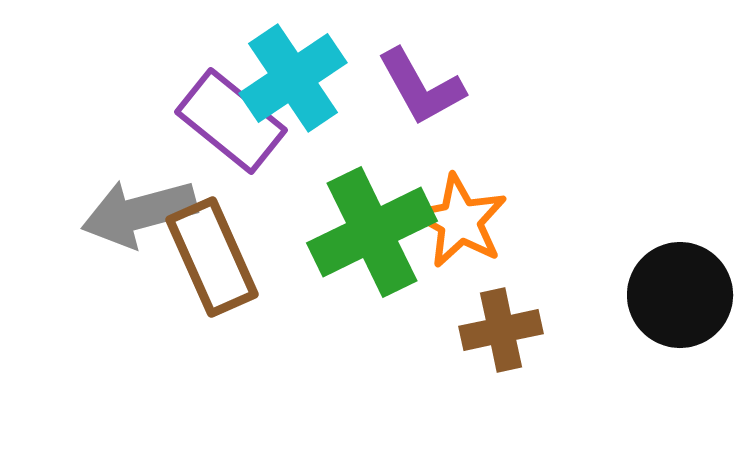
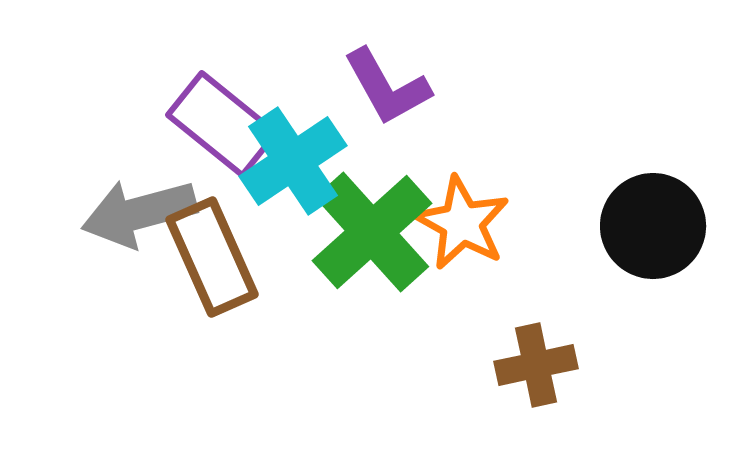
cyan cross: moved 83 px down
purple L-shape: moved 34 px left
purple rectangle: moved 9 px left, 3 px down
orange star: moved 2 px right, 2 px down
green cross: rotated 16 degrees counterclockwise
black circle: moved 27 px left, 69 px up
brown cross: moved 35 px right, 35 px down
